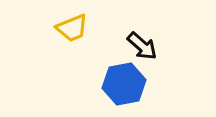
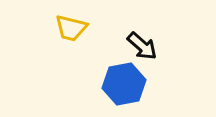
yellow trapezoid: moved 1 px left; rotated 36 degrees clockwise
